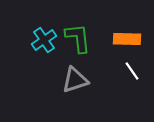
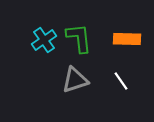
green L-shape: moved 1 px right
white line: moved 11 px left, 10 px down
